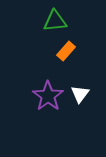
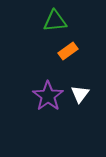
orange rectangle: moved 2 px right; rotated 12 degrees clockwise
